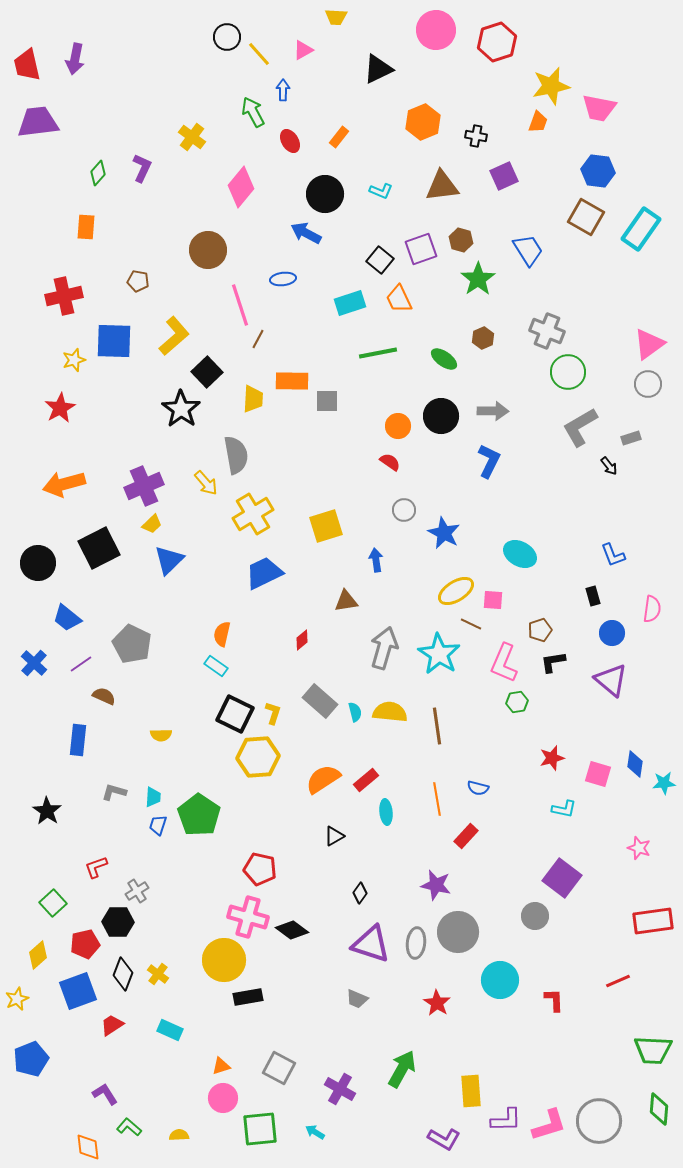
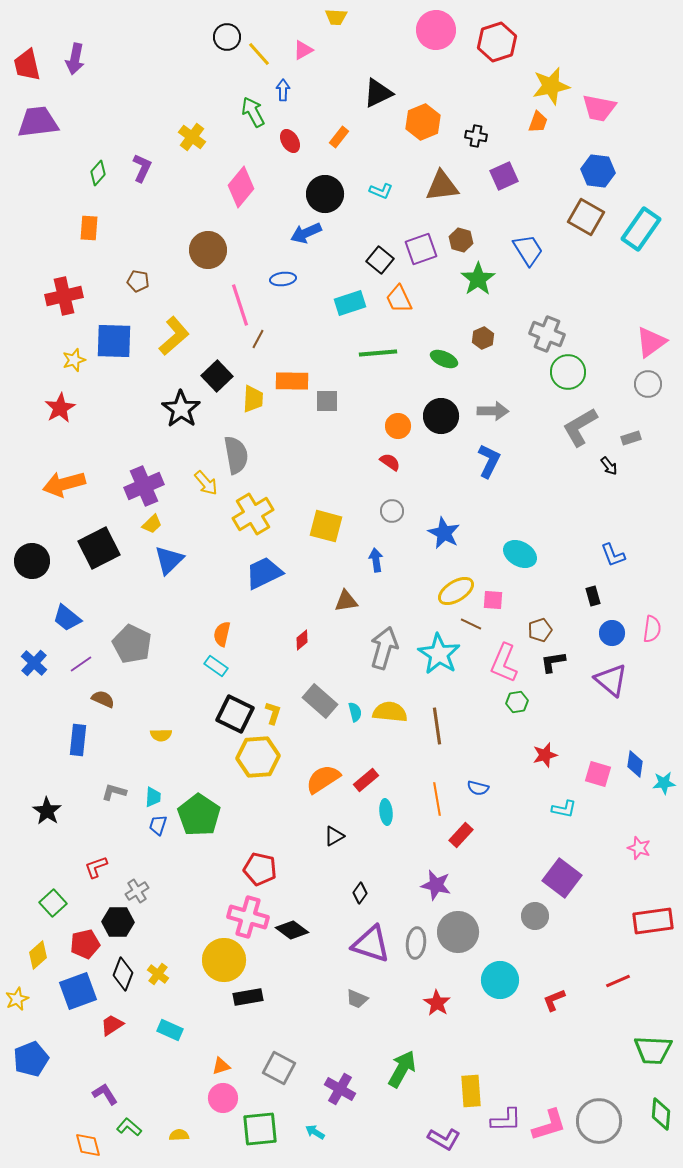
black triangle at (378, 69): moved 24 px down
orange rectangle at (86, 227): moved 3 px right, 1 px down
blue arrow at (306, 233): rotated 52 degrees counterclockwise
gray cross at (547, 331): moved 3 px down
pink triangle at (649, 344): moved 2 px right, 2 px up
green line at (378, 353): rotated 6 degrees clockwise
green ellipse at (444, 359): rotated 12 degrees counterclockwise
black square at (207, 372): moved 10 px right, 4 px down
gray circle at (404, 510): moved 12 px left, 1 px down
yellow square at (326, 526): rotated 32 degrees clockwise
black circle at (38, 563): moved 6 px left, 2 px up
pink semicircle at (652, 609): moved 20 px down
brown semicircle at (104, 696): moved 1 px left, 3 px down
red star at (552, 758): moved 7 px left, 3 px up
red rectangle at (466, 836): moved 5 px left, 1 px up
red L-shape at (554, 1000): rotated 110 degrees counterclockwise
green diamond at (659, 1109): moved 2 px right, 5 px down
orange diamond at (88, 1147): moved 2 px up; rotated 8 degrees counterclockwise
